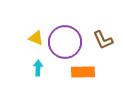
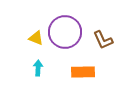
purple circle: moved 10 px up
